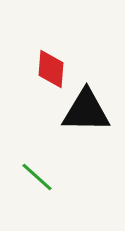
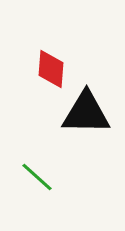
black triangle: moved 2 px down
